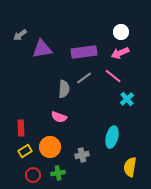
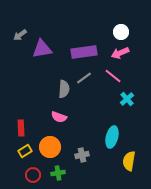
yellow semicircle: moved 1 px left, 6 px up
